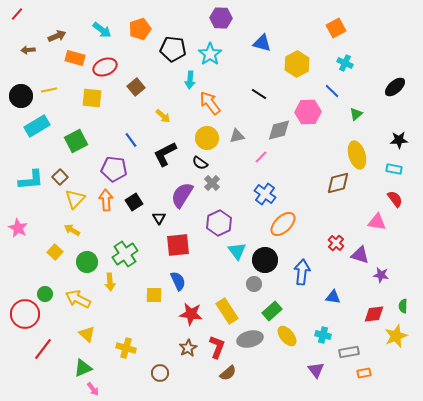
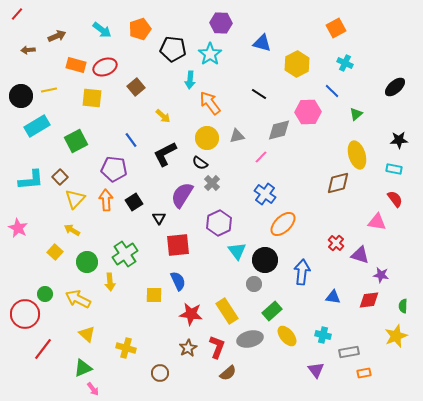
purple hexagon at (221, 18): moved 5 px down
orange rectangle at (75, 58): moved 1 px right, 7 px down
red diamond at (374, 314): moved 5 px left, 14 px up
